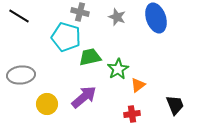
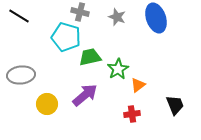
purple arrow: moved 1 px right, 2 px up
